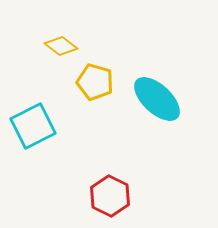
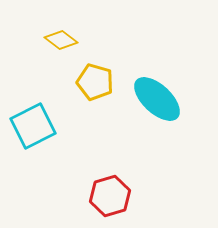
yellow diamond: moved 6 px up
red hexagon: rotated 18 degrees clockwise
